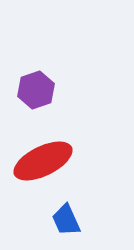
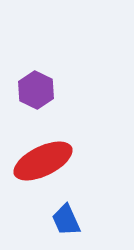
purple hexagon: rotated 15 degrees counterclockwise
